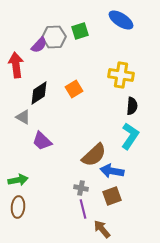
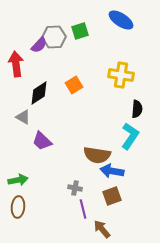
red arrow: moved 1 px up
orange square: moved 4 px up
black semicircle: moved 5 px right, 3 px down
brown semicircle: moved 3 px right; rotated 52 degrees clockwise
gray cross: moved 6 px left
